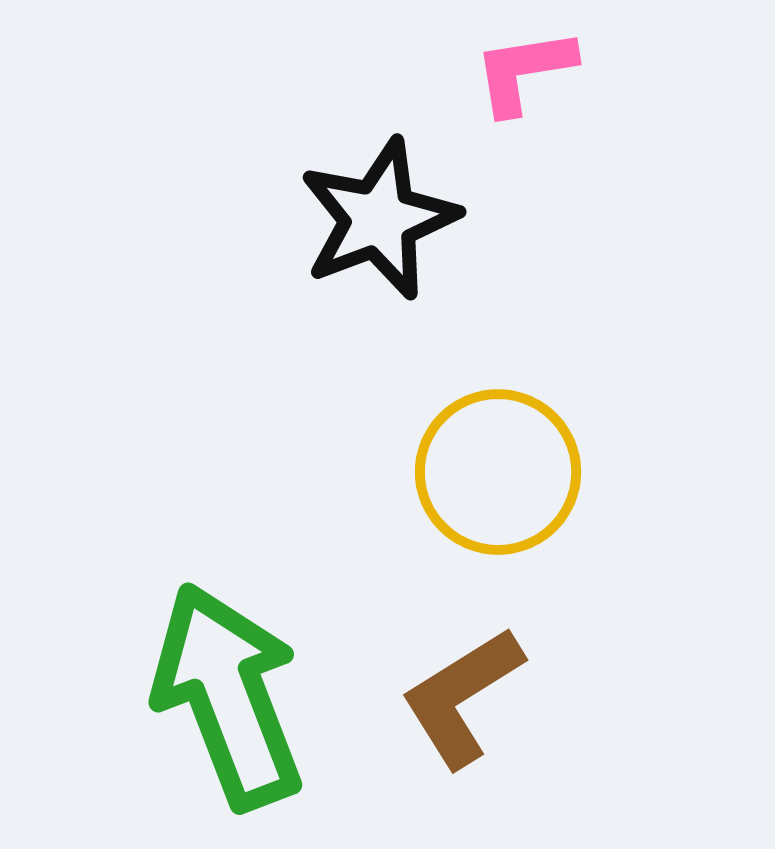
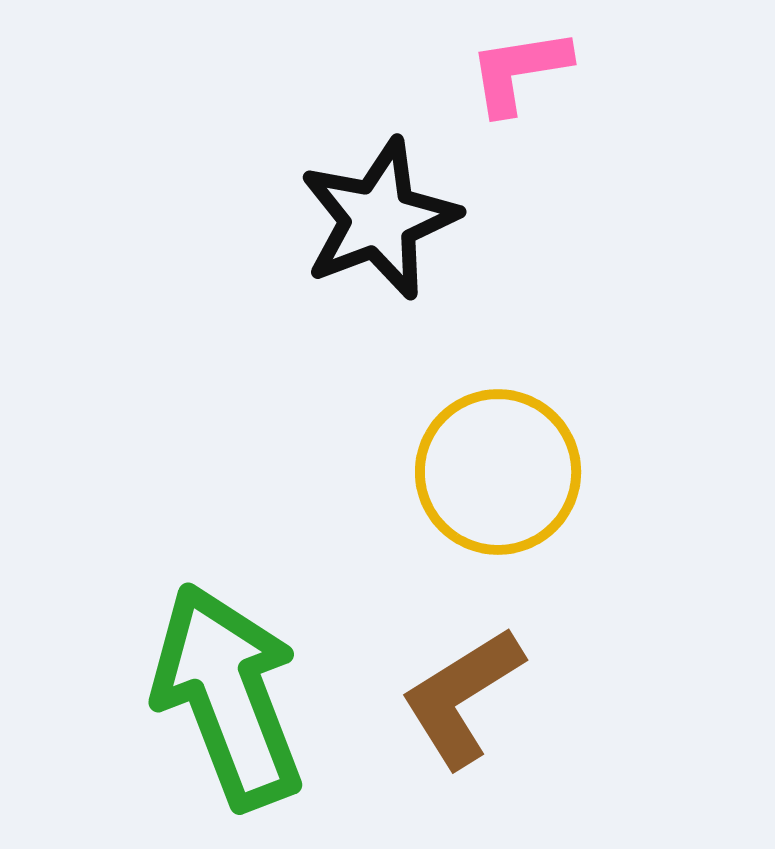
pink L-shape: moved 5 px left
